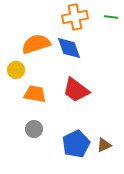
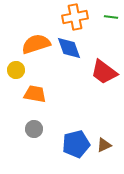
red trapezoid: moved 28 px right, 18 px up
blue pentagon: rotated 12 degrees clockwise
